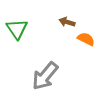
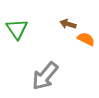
brown arrow: moved 1 px right, 2 px down
